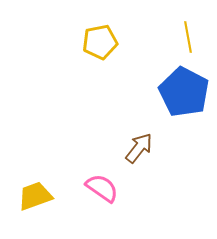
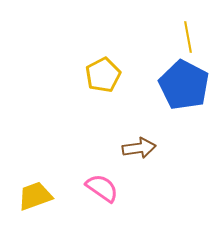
yellow pentagon: moved 3 px right, 33 px down; rotated 16 degrees counterclockwise
blue pentagon: moved 7 px up
brown arrow: rotated 44 degrees clockwise
